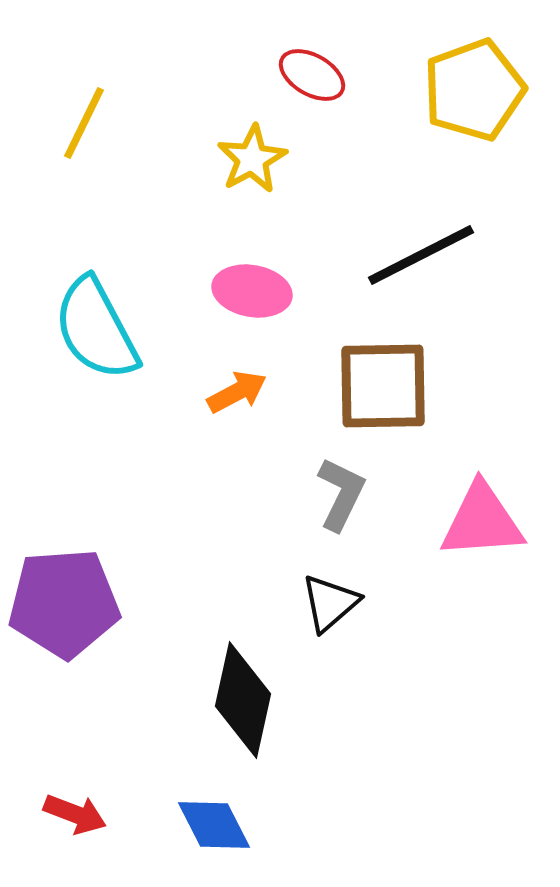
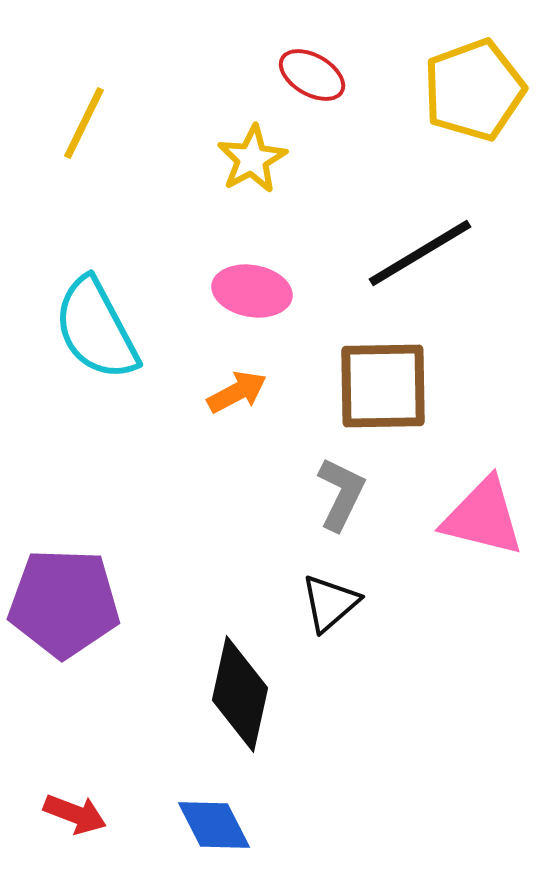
black line: moved 1 px left, 2 px up; rotated 4 degrees counterclockwise
pink triangle: moved 1 px right, 4 px up; rotated 18 degrees clockwise
purple pentagon: rotated 6 degrees clockwise
black diamond: moved 3 px left, 6 px up
